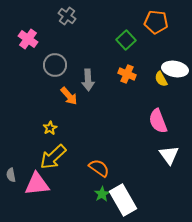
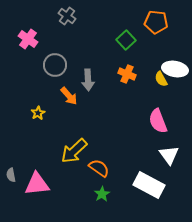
yellow star: moved 12 px left, 15 px up
yellow arrow: moved 21 px right, 6 px up
white rectangle: moved 26 px right, 15 px up; rotated 32 degrees counterclockwise
